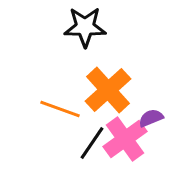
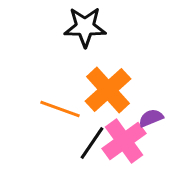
pink cross: moved 1 px left, 2 px down
